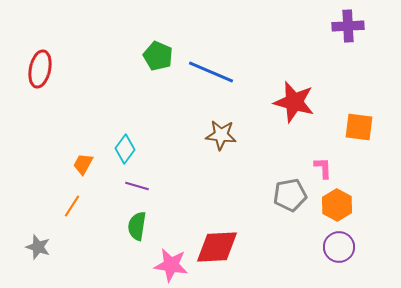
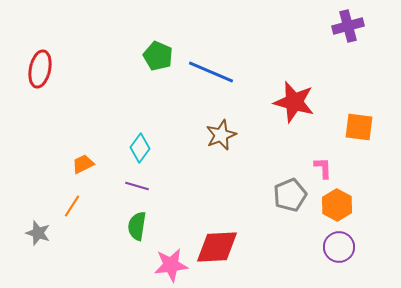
purple cross: rotated 12 degrees counterclockwise
brown star: rotated 28 degrees counterclockwise
cyan diamond: moved 15 px right, 1 px up
orange trapezoid: rotated 35 degrees clockwise
gray pentagon: rotated 12 degrees counterclockwise
gray star: moved 14 px up
pink star: rotated 16 degrees counterclockwise
